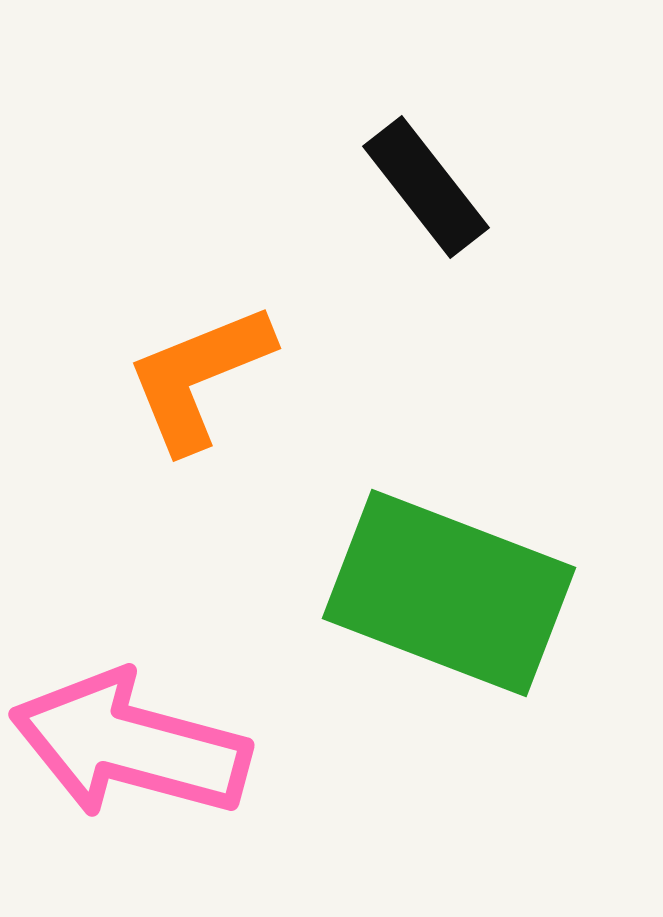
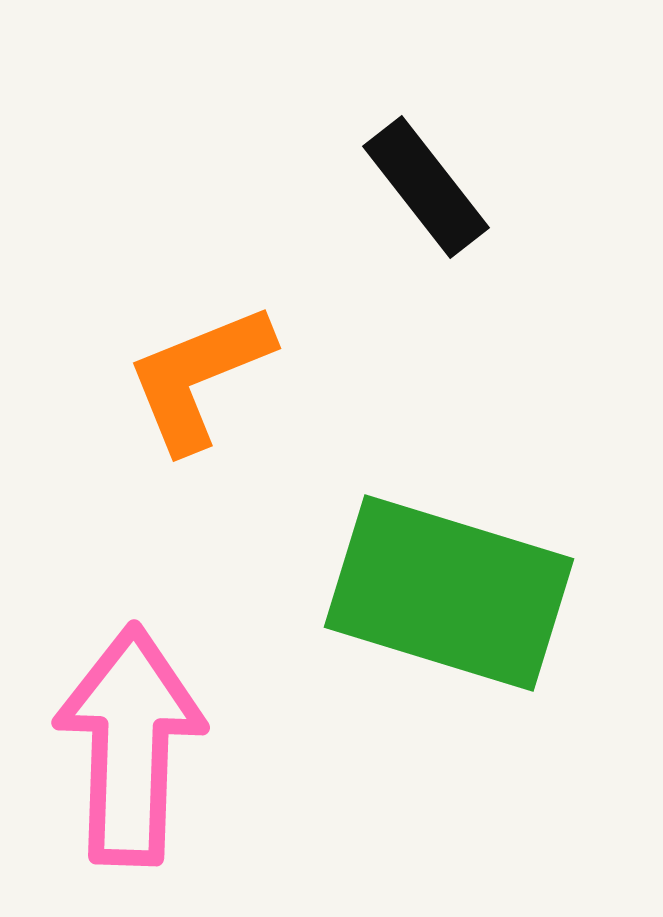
green rectangle: rotated 4 degrees counterclockwise
pink arrow: rotated 77 degrees clockwise
